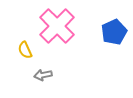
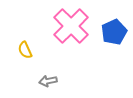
pink cross: moved 14 px right
gray arrow: moved 5 px right, 6 px down
